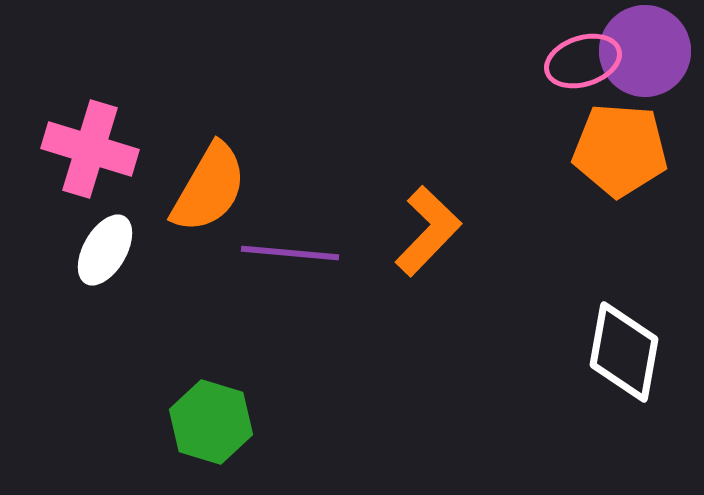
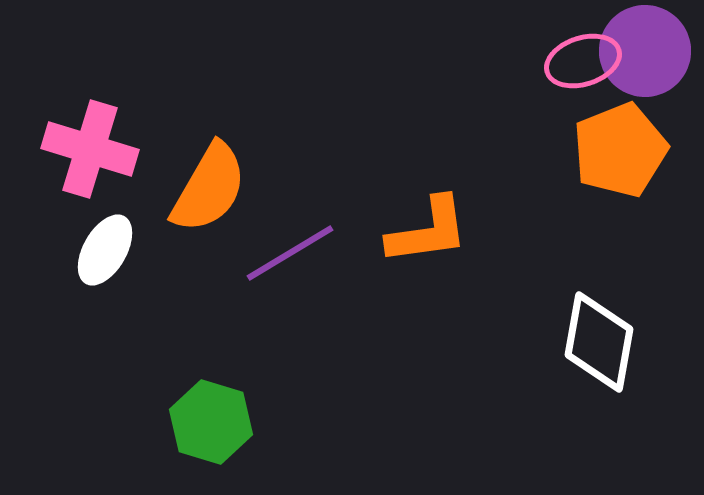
orange pentagon: rotated 26 degrees counterclockwise
orange L-shape: rotated 38 degrees clockwise
purple line: rotated 36 degrees counterclockwise
white diamond: moved 25 px left, 10 px up
